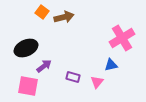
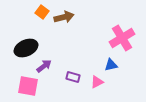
pink triangle: rotated 24 degrees clockwise
